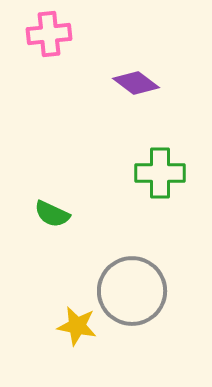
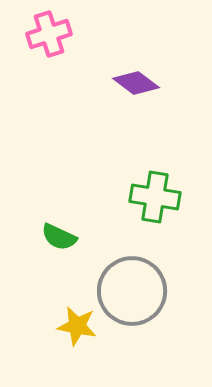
pink cross: rotated 12 degrees counterclockwise
green cross: moved 5 px left, 24 px down; rotated 9 degrees clockwise
green semicircle: moved 7 px right, 23 px down
